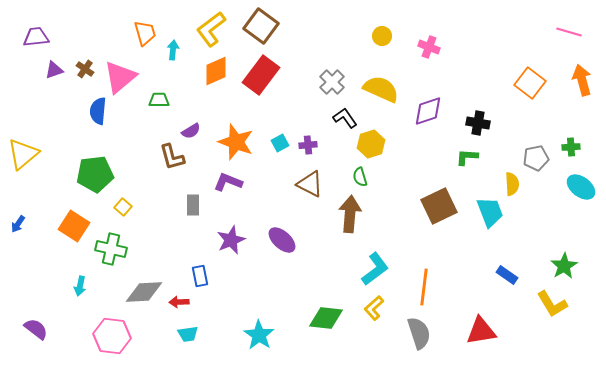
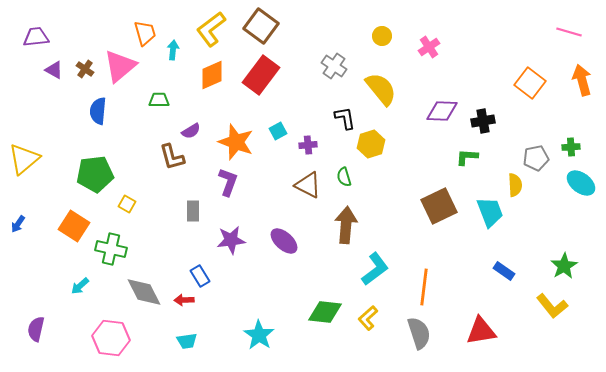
pink cross at (429, 47): rotated 35 degrees clockwise
purple triangle at (54, 70): rotated 48 degrees clockwise
orange diamond at (216, 71): moved 4 px left, 4 px down
pink triangle at (120, 77): moved 11 px up
gray cross at (332, 82): moved 2 px right, 16 px up; rotated 10 degrees counterclockwise
yellow semicircle at (381, 89): rotated 27 degrees clockwise
purple diamond at (428, 111): moved 14 px right; rotated 20 degrees clockwise
black L-shape at (345, 118): rotated 25 degrees clockwise
black cross at (478, 123): moved 5 px right, 2 px up; rotated 20 degrees counterclockwise
cyan square at (280, 143): moved 2 px left, 12 px up
yellow triangle at (23, 154): moved 1 px right, 5 px down
green semicircle at (360, 177): moved 16 px left
purple L-shape at (228, 182): rotated 88 degrees clockwise
brown triangle at (310, 184): moved 2 px left, 1 px down
yellow semicircle at (512, 184): moved 3 px right, 1 px down
cyan ellipse at (581, 187): moved 4 px up
gray rectangle at (193, 205): moved 6 px down
yellow square at (123, 207): moved 4 px right, 3 px up; rotated 12 degrees counterclockwise
brown arrow at (350, 214): moved 4 px left, 11 px down
purple star at (231, 240): rotated 16 degrees clockwise
purple ellipse at (282, 240): moved 2 px right, 1 px down
blue rectangle at (507, 275): moved 3 px left, 4 px up
blue rectangle at (200, 276): rotated 20 degrees counterclockwise
cyan arrow at (80, 286): rotated 36 degrees clockwise
gray diamond at (144, 292): rotated 66 degrees clockwise
red arrow at (179, 302): moved 5 px right, 2 px up
yellow L-shape at (552, 304): moved 2 px down; rotated 8 degrees counterclockwise
yellow L-shape at (374, 308): moved 6 px left, 10 px down
green diamond at (326, 318): moved 1 px left, 6 px up
purple semicircle at (36, 329): rotated 115 degrees counterclockwise
cyan trapezoid at (188, 334): moved 1 px left, 7 px down
pink hexagon at (112, 336): moved 1 px left, 2 px down
